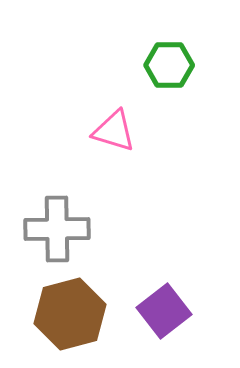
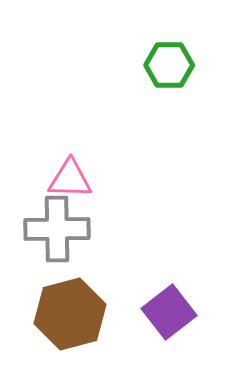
pink triangle: moved 44 px left, 48 px down; rotated 15 degrees counterclockwise
purple square: moved 5 px right, 1 px down
